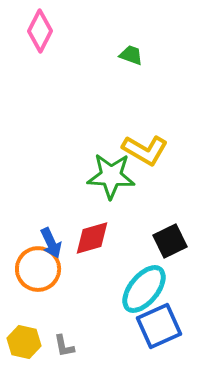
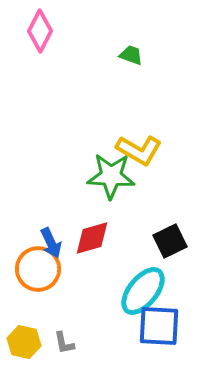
yellow L-shape: moved 6 px left
cyan ellipse: moved 1 px left, 2 px down
blue square: rotated 27 degrees clockwise
gray L-shape: moved 3 px up
